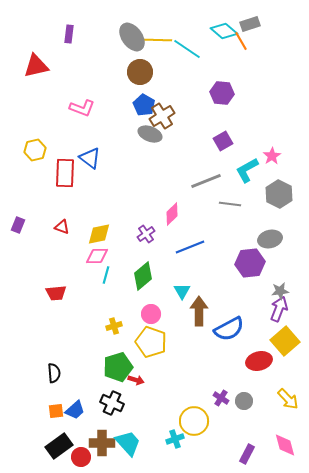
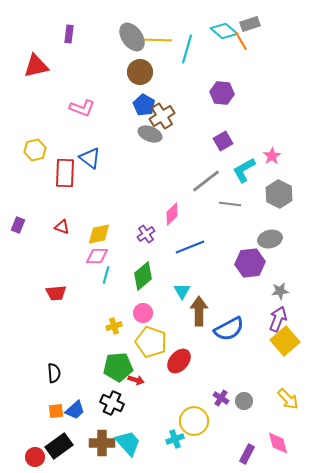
cyan line at (187, 49): rotated 72 degrees clockwise
cyan L-shape at (247, 170): moved 3 px left
gray line at (206, 181): rotated 16 degrees counterclockwise
purple arrow at (279, 309): moved 1 px left, 10 px down
pink circle at (151, 314): moved 8 px left, 1 px up
red ellipse at (259, 361): moved 80 px left; rotated 35 degrees counterclockwise
green pentagon at (118, 367): rotated 12 degrees clockwise
pink diamond at (285, 445): moved 7 px left, 2 px up
red circle at (81, 457): moved 46 px left
